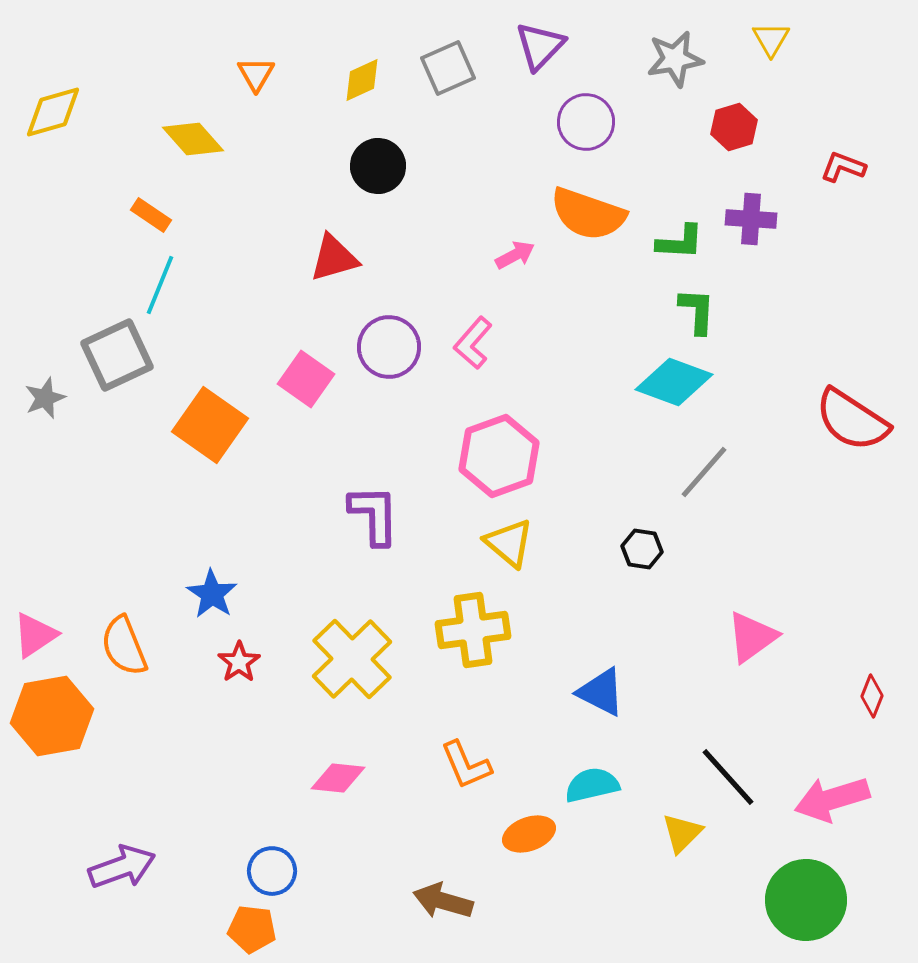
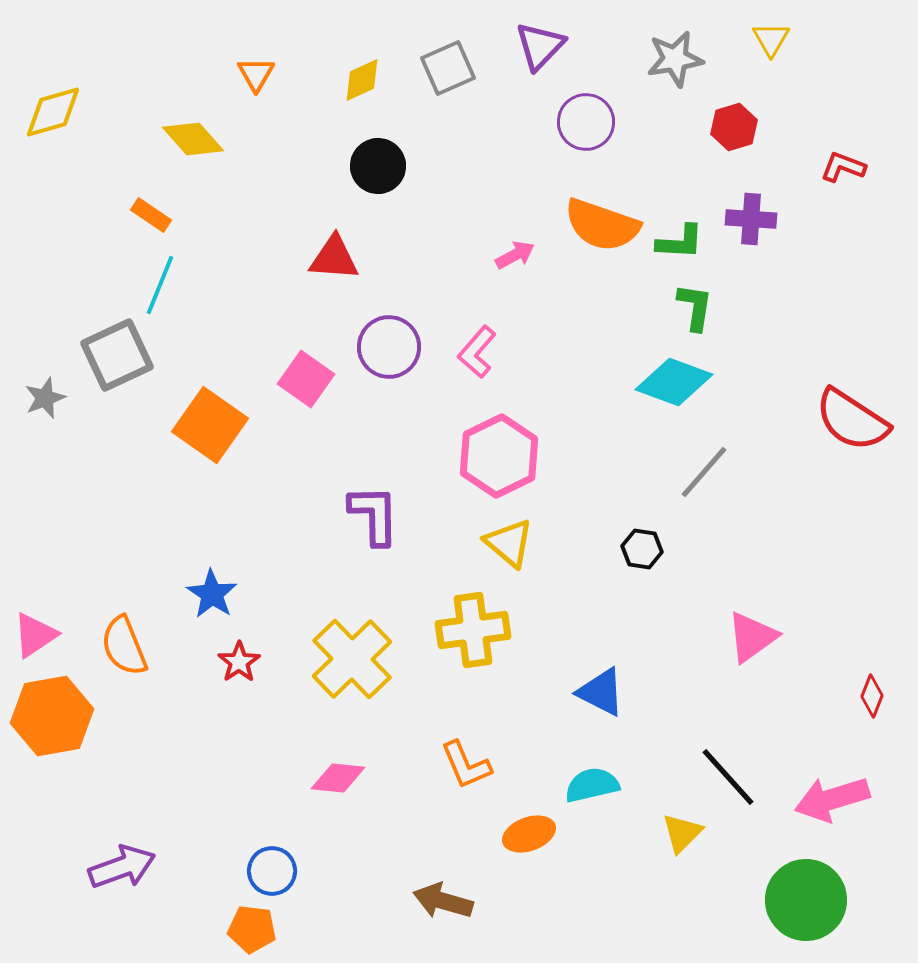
orange semicircle at (588, 214): moved 14 px right, 11 px down
red triangle at (334, 258): rotated 20 degrees clockwise
green L-shape at (697, 311): moved 2 px left, 4 px up; rotated 6 degrees clockwise
pink L-shape at (473, 343): moved 4 px right, 9 px down
pink hexagon at (499, 456): rotated 6 degrees counterclockwise
